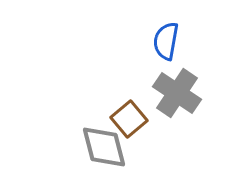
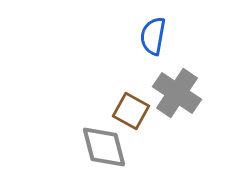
blue semicircle: moved 13 px left, 5 px up
brown square: moved 2 px right, 8 px up; rotated 21 degrees counterclockwise
